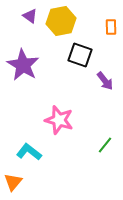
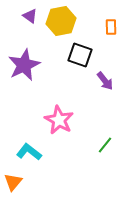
purple star: moved 1 px right; rotated 16 degrees clockwise
pink star: rotated 12 degrees clockwise
